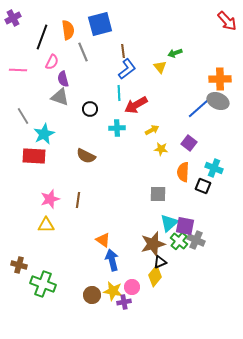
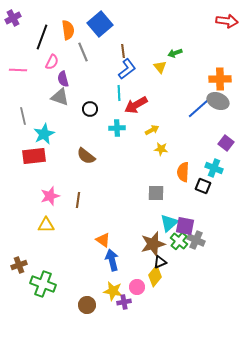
red arrow at (227, 21): rotated 40 degrees counterclockwise
blue square at (100, 24): rotated 25 degrees counterclockwise
gray line at (23, 116): rotated 18 degrees clockwise
purple square at (189, 143): moved 37 px right
red rectangle at (34, 156): rotated 10 degrees counterclockwise
brown semicircle at (86, 156): rotated 12 degrees clockwise
gray square at (158, 194): moved 2 px left, 1 px up
pink star at (50, 199): moved 3 px up
brown cross at (19, 265): rotated 35 degrees counterclockwise
pink circle at (132, 287): moved 5 px right
brown circle at (92, 295): moved 5 px left, 10 px down
